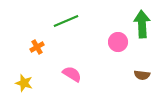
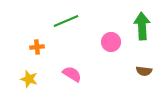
green arrow: moved 2 px down
pink circle: moved 7 px left
orange cross: rotated 24 degrees clockwise
brown semicircle: moved 2 px right, 4 px up
yellow star: moved 5 px right, 4 px up
